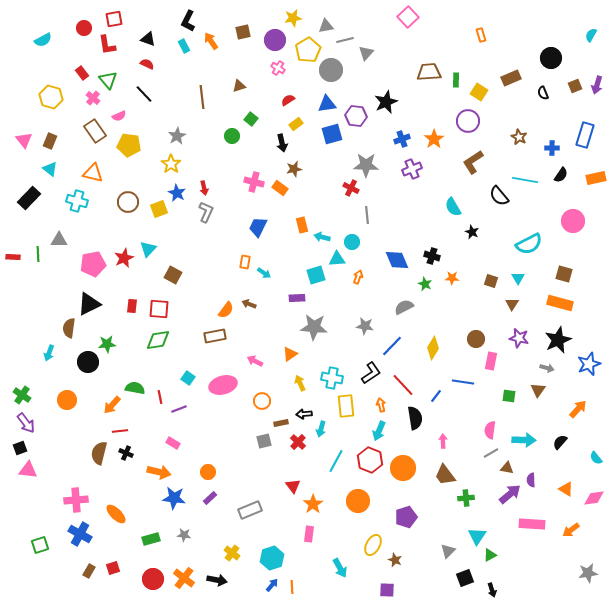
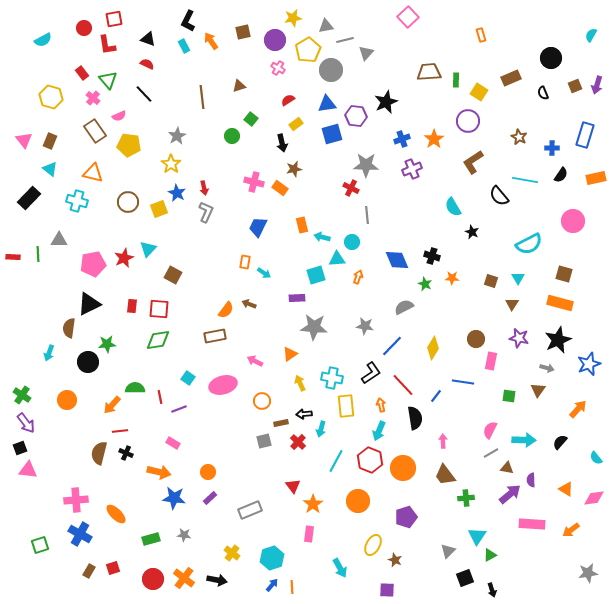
green semicircle at (135, 388): rotated 12 degrees counterclockwise
pink semicircle at (490, 430): rotated 18 degrees clockwise
